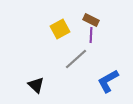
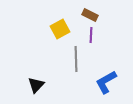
brown rectangle: moved 1 px left, 5 px up
gray line: rotated 50 degrees counterclockwise
blue L-shape: moved 2 px left, 1 px down
black triangle: rotated 30 degrees clockwise
